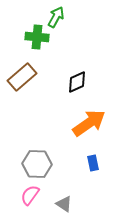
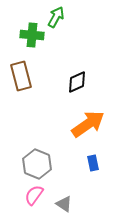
green cross: moved 5 px left, 2 px up
brown rectangle: moved 1 px left, 1 px up; rotated 64 degrees counterclockwise
orange arrow: moved 1 px left, 1 px down
gray hexagon: rotated 20 degrees clockwise
pink semicircle: moved 4 px right
